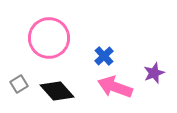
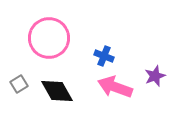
blue cross: rotated 24 degrees counterclockwise
purple star: moved 1 px right, 3 px down
black diamond: rotated 12 degrees clockwise
